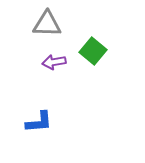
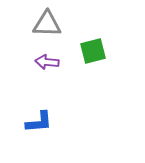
green square: rotated 36 degrees clockwise
purple arrow: moved 7 px left; rotated 15 degrees clockwise
